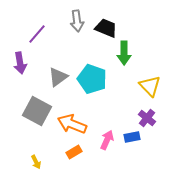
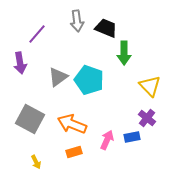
cyan pentagon: moved 3 px left, 1 px down
gray square: moved 7 px left, 8 px down
orange rectangle: rotated 14 degrees clockwise
